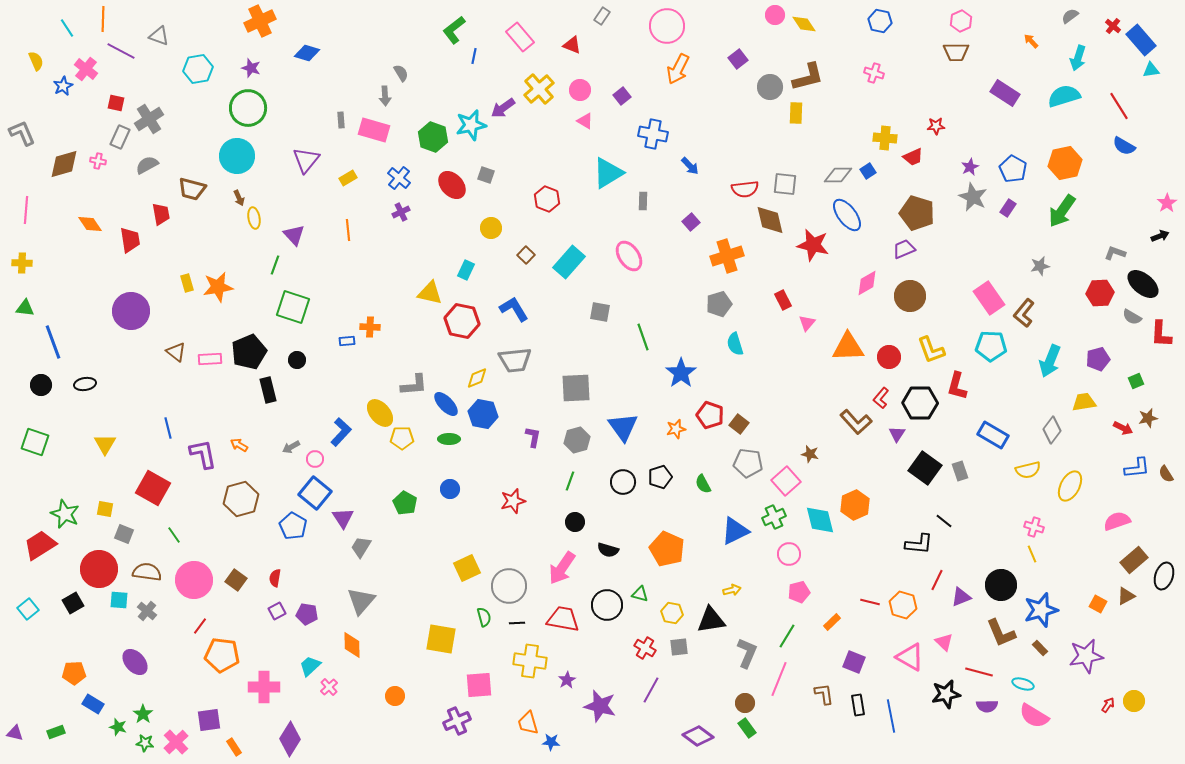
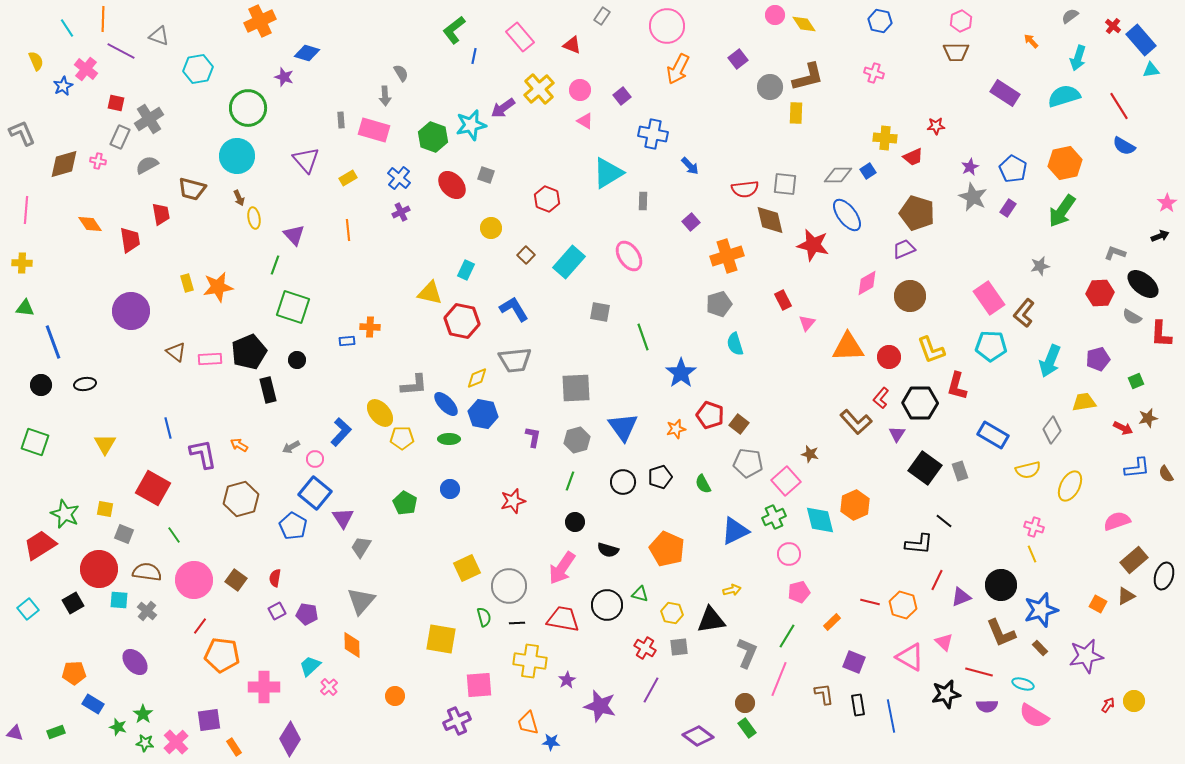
purple star at (251, 68): moved 33 px right, 9 px down
purple triangle at (306, 160): rotated 20 degrees counterclockwise
